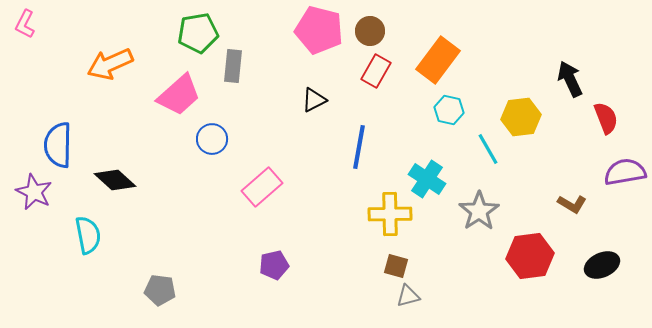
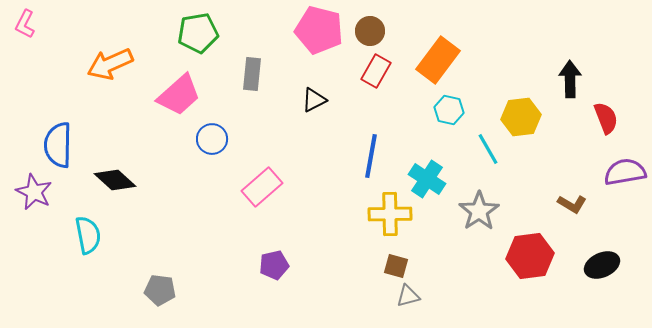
gray rectangle: moved 19 px right, 8 px down
black arrow: rotated 24 degrees clockwise
blue line: moved 12 px right, 9 px down
